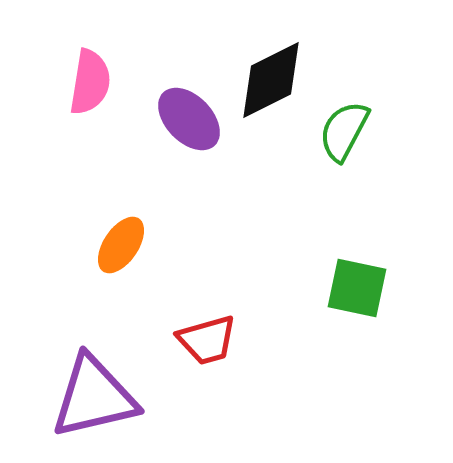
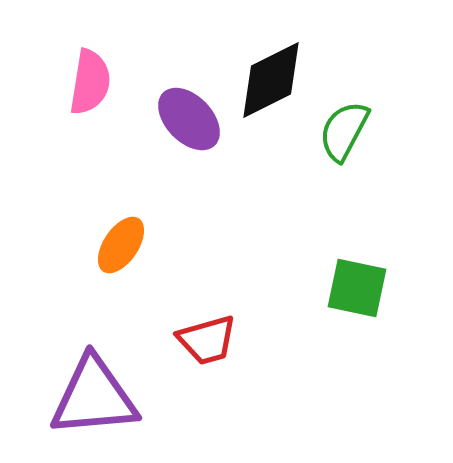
purple triangle: rotated 8 degrees clockwise
